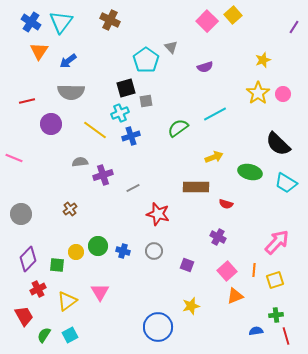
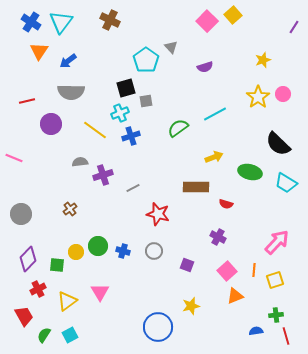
yellow star at (258, 93): moved 4 px down
